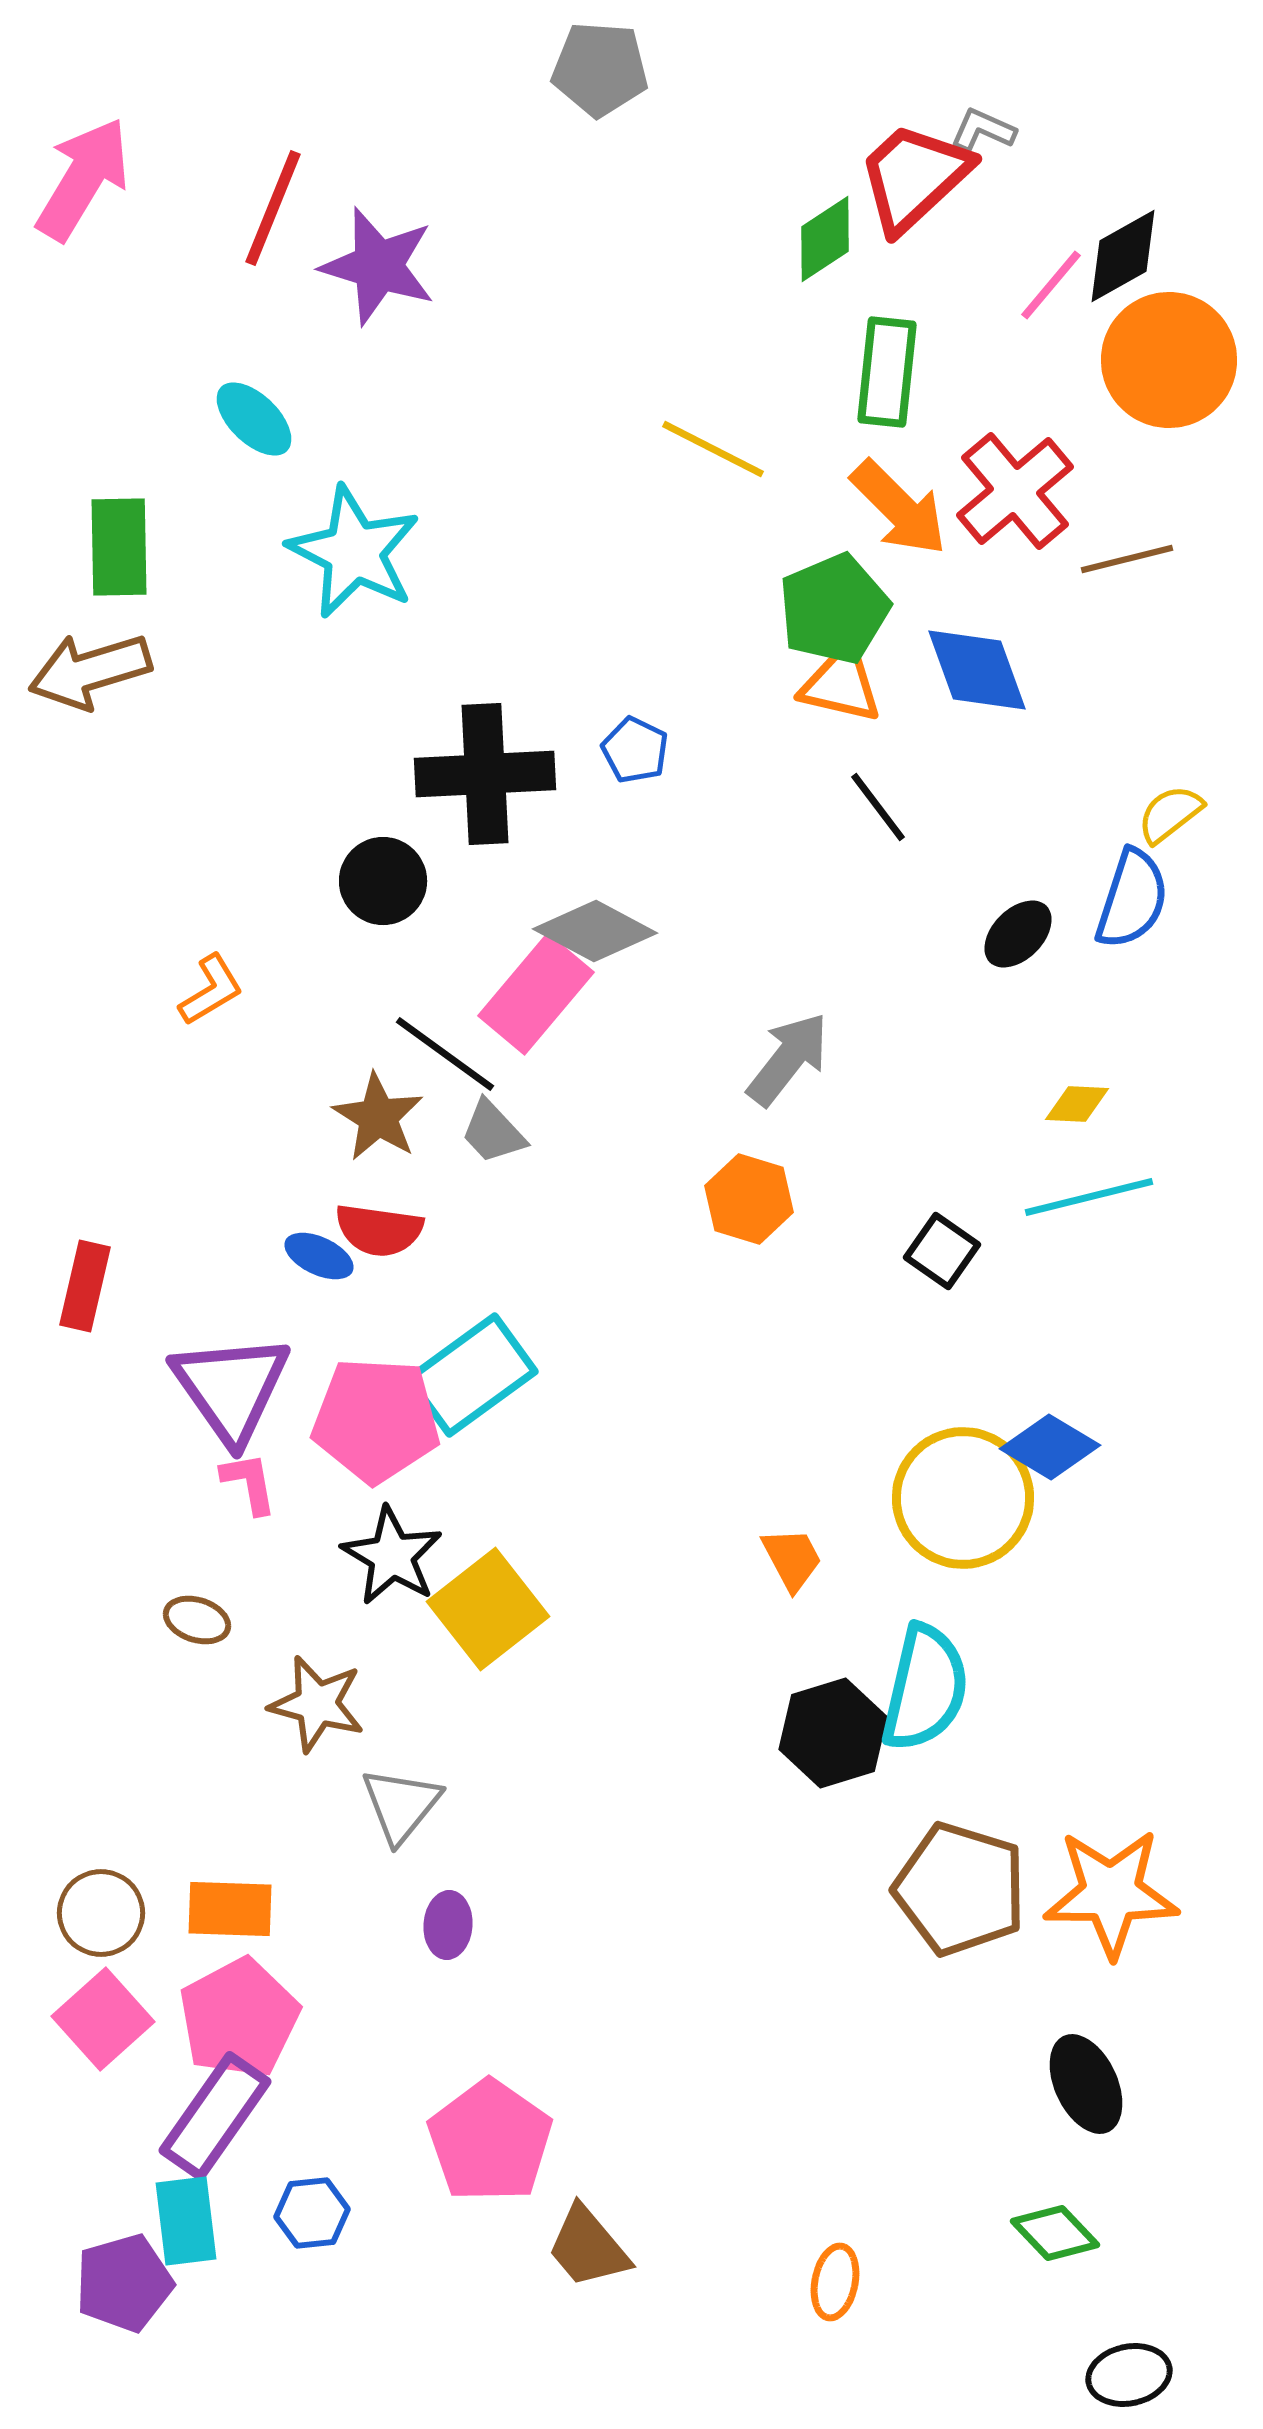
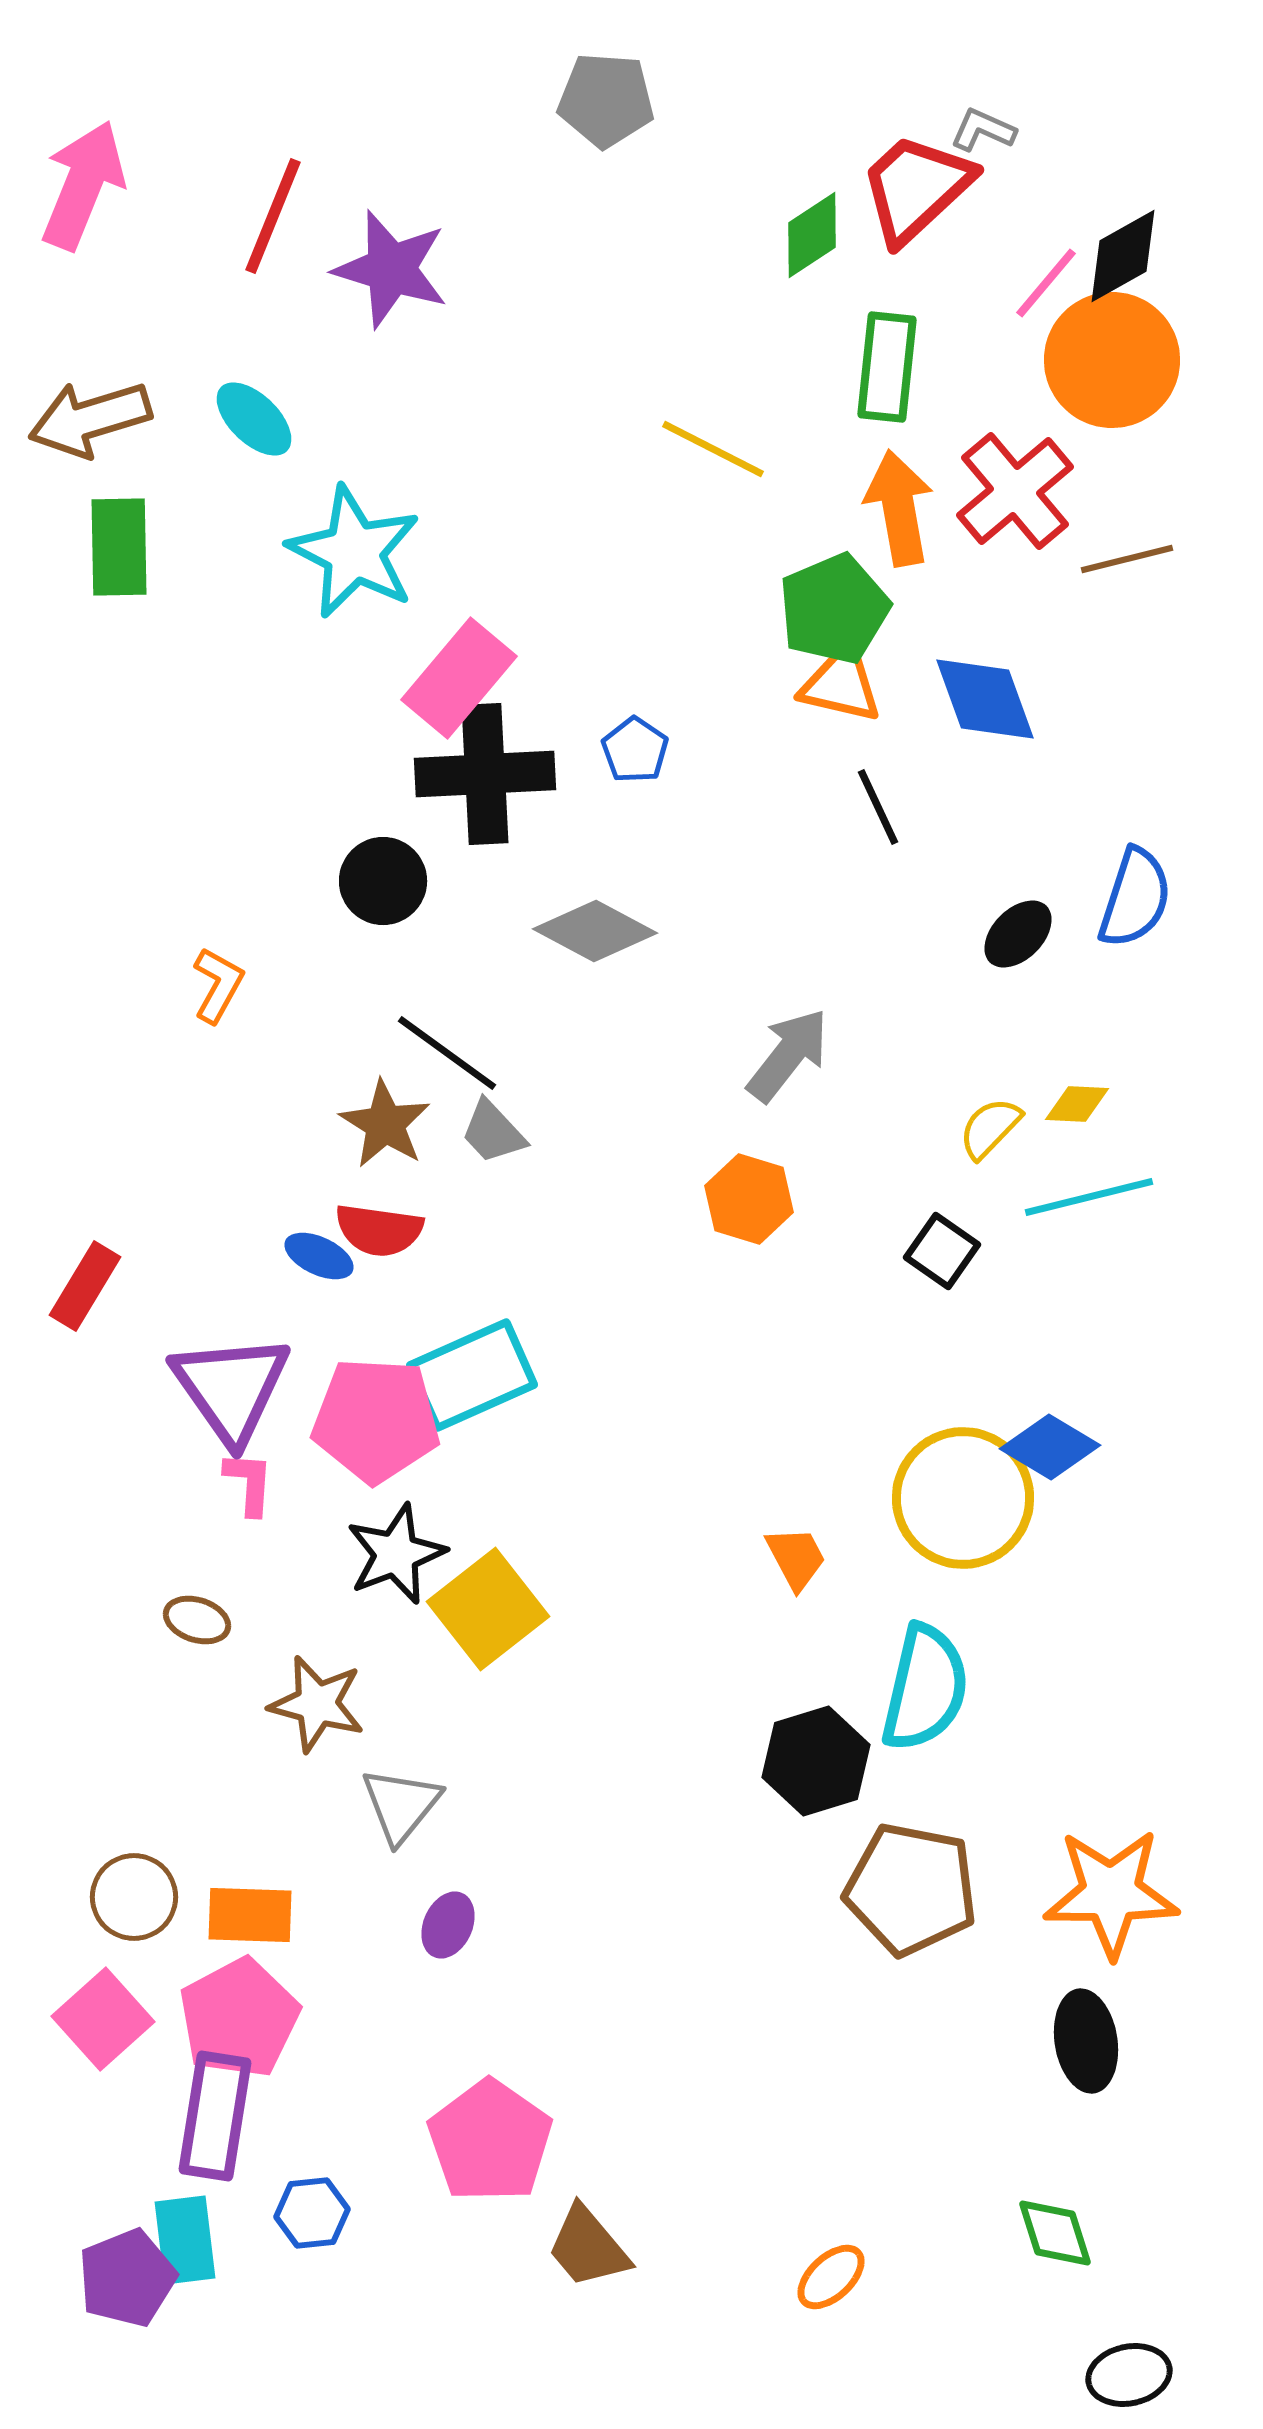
gray pentagon at (600, 69): moved 6 px right, 31 px down
red trapezoid at (914, 177): moved 2 px right, 11 px down
pink arrow at (83, 179): moved 6 px down; rotated 9 degrees counterclockwise
red line at (273, 208): moved 8 px down
green diamond at (825, 239): moved 13 px left, 4 px up
purple star at (378, 266): moved 13 px right, 3 px down
pink line at (1051, 285): moved 5 px left, 2 px up
orange circle at (1169, 360): moved 57 px left
green rectangle at (887, 372): moved 5 px up
orange arrow at (899, 508): rotated 145 degrees counterclockwise
blue diamond at (977, 670): moved 8 px right, 29 px down
brown arrow at (90, 671): moved 252 px up
blue pentagon at (635, 750): rotated 8 degrees clockwise
black line at (878, 807): rotated 12 degrees clockwise
yellow semicircle at (1170, 814): moved 180 px left, 314 px down; rotated 8 degrees counterclockwise
blue semicircle at (1132, 899): moved 3 px right, 1 px up
orange L-shape at (211, 990): moved 7 px right, 5 px up; rotated 30 degrees counterclockwise
pink rectangle at (536, 994): moved 77 px left, 316 px up
black line at (445, 1054): moved 2 px right, 1 px up
gray arrow at (788, 1059): moved 4 px up
brown star at (378, 1117): moved 7 px right, 7 px down
red rectangle at (85, 1286): rotated 18 degrees clockwise
cyan rectangle at (472, 1375): rotated 12 degrees clockwise
pink L-shape at (249, 1483): rotated 14 degrees clockwise
black star at (392, 1556): moved 4 px right, 2 px up; rotated 20 degrees clockwise
orange trapezoid at (792, 1559): moved 4 px right, 1 px up
black hexagon at (833, 1733): moved 17 px left, 28 px down
brown pentagon at (960, 1889): moved 49 px left; rotated 6 degrees counterclockwise
orange rectangle at (230, 1909): moved 20 px right, 6 px down
brown circle at (101, 1913): moved 33 px right, 16 px up
purple ellipse at (448, 1925): rotated 20 degrees clockwise
black ellipse at (1086, 2084): moved 43 px up; rotated 16 degrees clockwise
purple rectangle at (215, 2116): rotated 26 degrees counterclockwise
cyan rectangle at (186, 2221): moved 1 px left, 19 px down
green diamond at (1055, 2233): rotated 26 degrees clockwise
orange ellipse at (835, 2282): moved 4 px left, 5 px up; rotated 36 degrees clockwise
purple pentagon at (124, 2283): moved 3 px right, 5 px up; rotated 6 degrees counterclockwise
